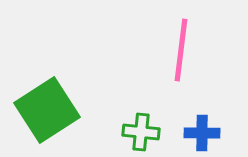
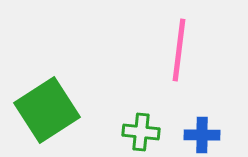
pink line: moved 2 px left
blue cross: moved 2 px down
